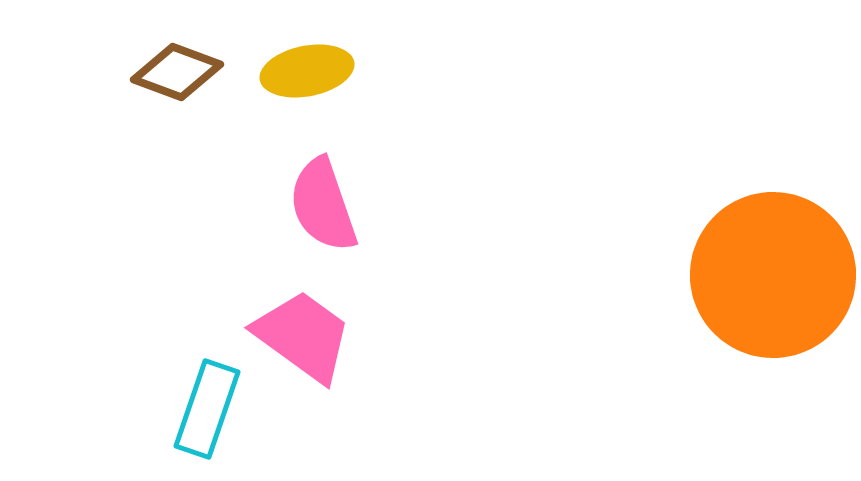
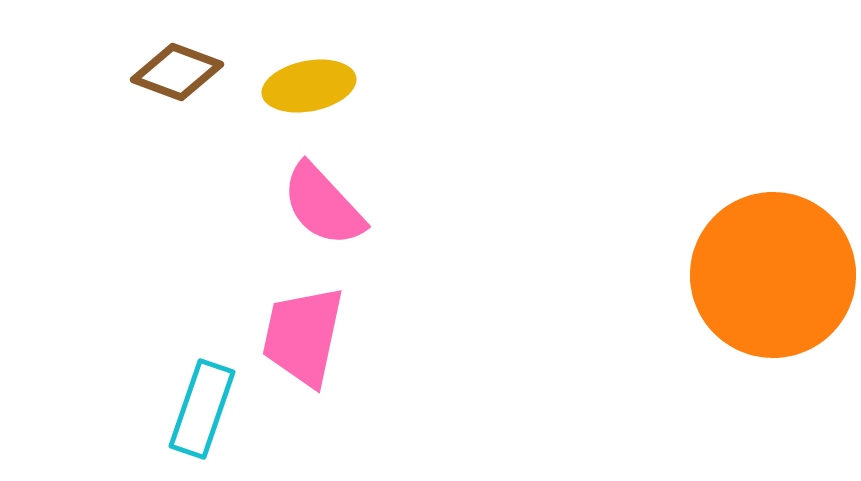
yellow ellipse: moved 2 px right, 15 px down
pink semicircle: rotated 24 degrees counterclockwise
pink trapezoid: rotated 114 degrees counterclockwise
cyan rectangle: moved 5 px left
